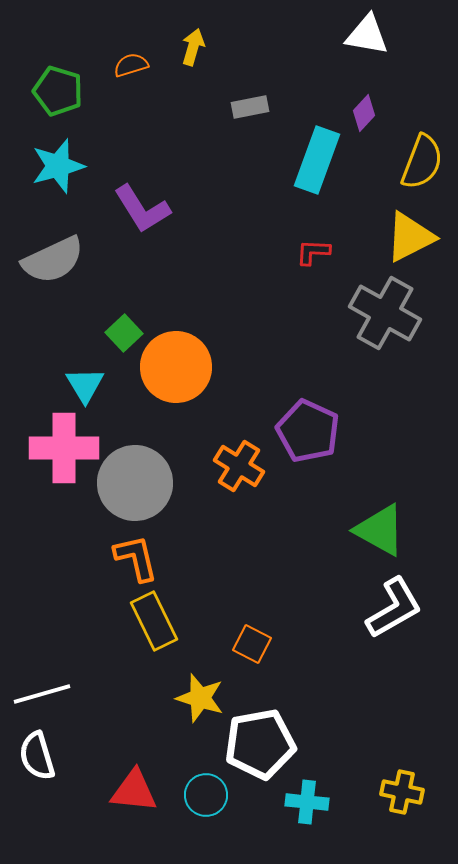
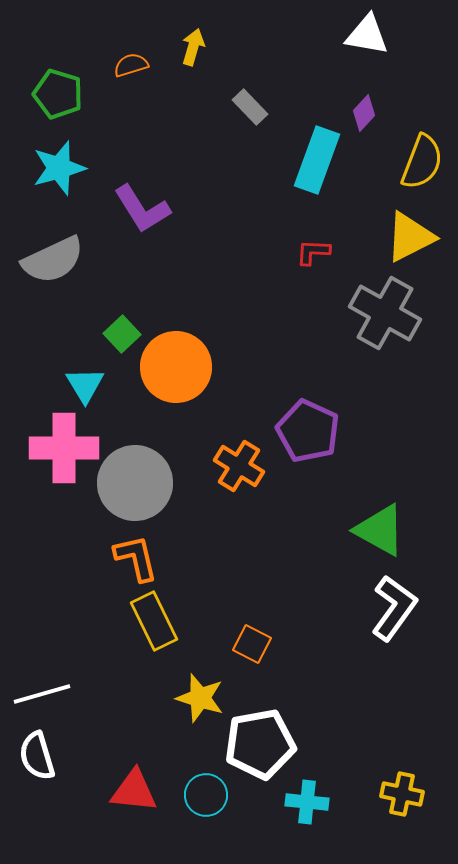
green pentagon: moved 3 px down
gray rectangle: rotated 57 degrees clockwise
cyan star: moved 1 px right, 2 px down
green square: moved 2 px left, 1 px down
white L-shape: rotated 24 degrees counterclockwise
yellow cross: moved 2 px down
